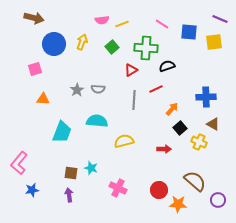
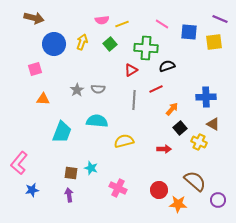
green square: moved 2 px left, 3 px up
